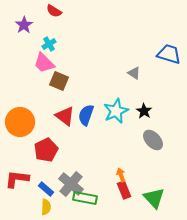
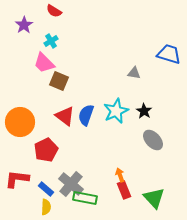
cyan cross: moved 2 px right, 3 px up
gray triangle: rotated 24 degrees counterclockwise
orange arrow: moved 1 px left
